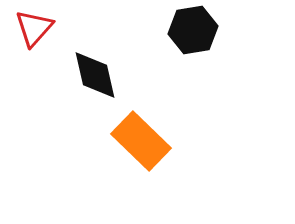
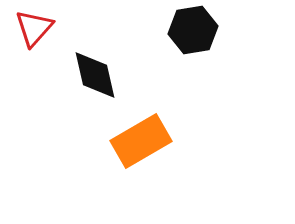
orange rectangle: rotated 74 degrees counterclockwise
